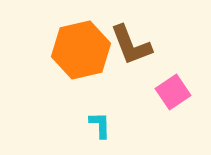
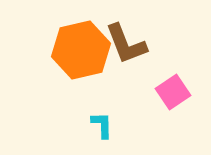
brown L-shape: moved 5 px left, 1 px up
cyan L-shape: moved 2 px right
